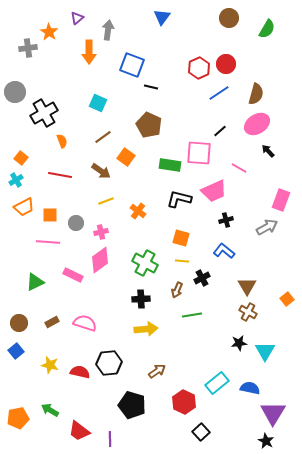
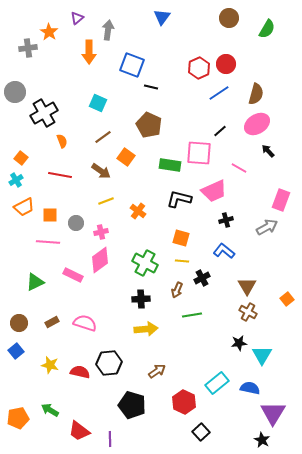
cyan triangle at (265, 351): moved 3 px left, 4 px down
black star at (266, 441): moved 4 px left, 1 px up
